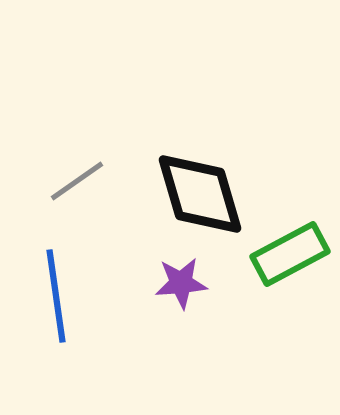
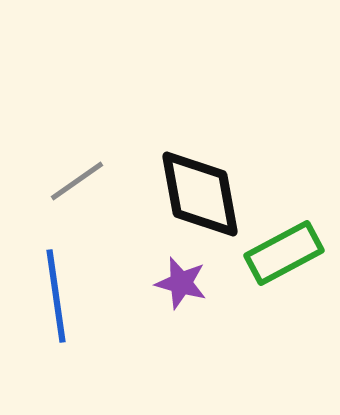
black diamond: rotated 6 degrees clockwise
green rectangle: moved 6 px left, 1 px up
purple star: rotated 20 degrees clockwise
